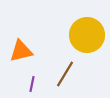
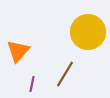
yellow circle: moved 1 px right, 3 px up
orange triangle: moved 3 px left; rotated 35 degrees counterclockwise
